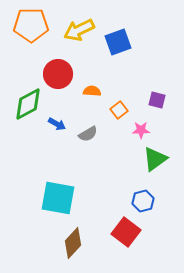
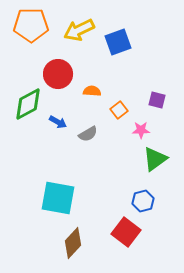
blue arrow: moved 1 px right, 2 px up
